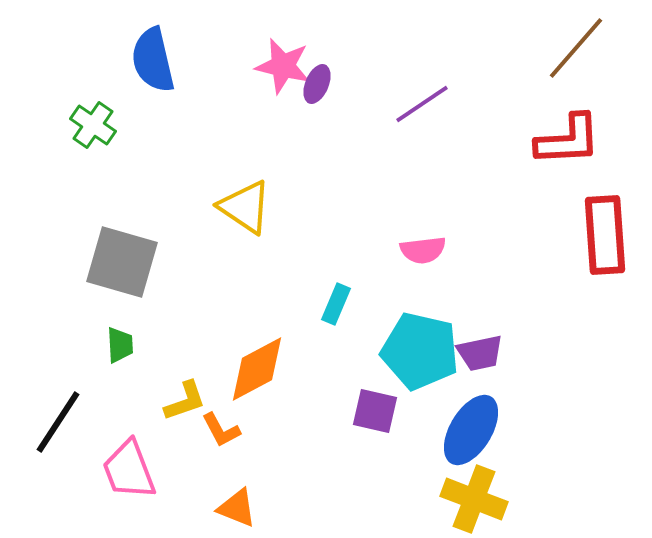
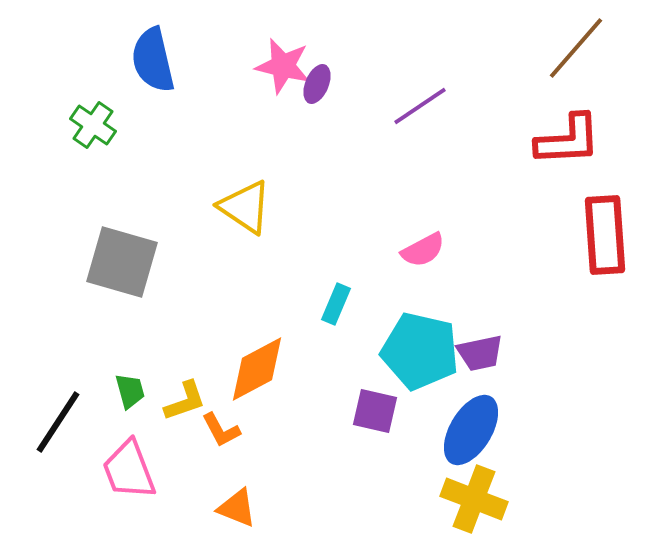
purple line: moved 2 px left, 2 px down
pink semicircle: rotated 21 degrees counterclockwise
green trapezoid: moved 10 px right, 46 px down; rotated 12 degrees counterclockwise
